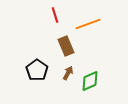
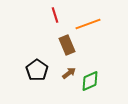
brown rectangle: moved 1 px right, 1 px up
brown arrow: moved 1 px right; rotated 24 degrees clockwise
